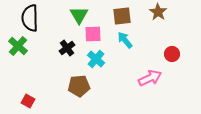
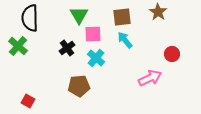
brown square: moved 1 px down
cyan cross: moved 1 px up
